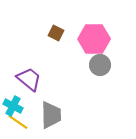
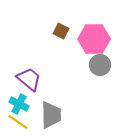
brown square: moved 5 px right, 2 px up
cyan cross: moved 6 px right, 2 px up
